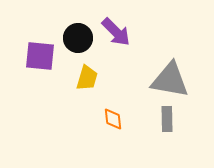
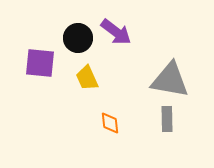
purple arrow: rotated 8 degrees counterclockwise
purple square: moved 7 px down
yellow trapezoid: rotated 140 degrees clockwise
orange diamond: moved 3 px left, 4 px down
